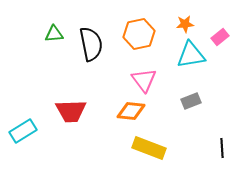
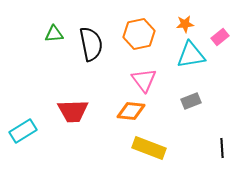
red trapezoid: moved 2 px right
